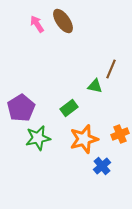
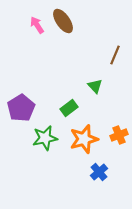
pink arrow: moved 1 px down
brown line: moved 4 px right, 14 px up
green triangle: rotated 35 degrees clockwise
orange cross: moved 1 px left, 1 px down
green star: moved 7 px right
blue cross: moved 3 px left, 6 px down
